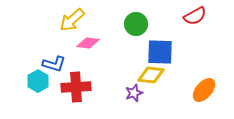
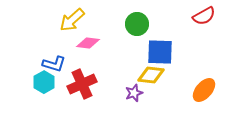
red semicircle: moved 9 px right
green circle: moved 1 px right
cyan hexagon: moved 6 px right, 1 px down
red cross: moved 6 px right, 3 px up; rotated 20 degrees counterclockwise
